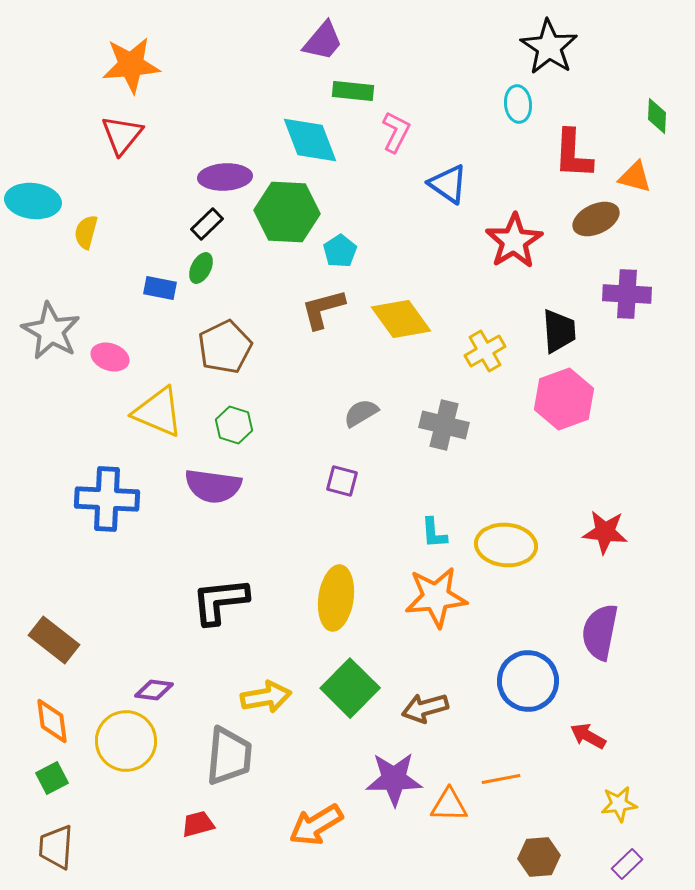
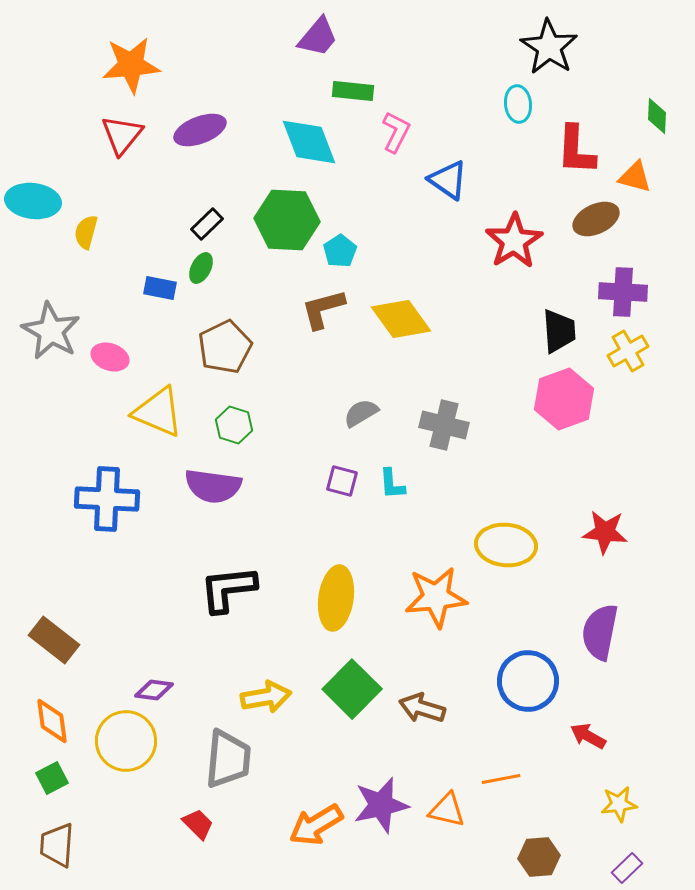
purple trapezoid at (323, 41): moved 5 px left, 4 px up
cyan diamond at (310, 140): moved 1 px left, 2 px down
red L-shape at (573, 154): moved 3 px right, 4 px up
purple ellipse at (225, 177): moved 25 px left, 47 px up; rotated 18 degrees counterclockwise
blue triangle at (448, 184): moved 4 px up
green hexagon at (287, 212): moved 8 px down
purple cross at (627, 294): moved 4 px left, 2 px up
yellow cross at (485, 351): moved 143 px right
cyan L-shape at (434, 533): moved 42 px left, 49 px up
black L-shape at (220, 601): moved 8 px right, 12 px up
green square at (350, 688): moved 2 px right, 1 px down
brown arrow at (425, 708): moved 3 px left; rotated 33 degrees clockwise
gray trapezoid at (229, 756): moved 1 px left, 3 px down
purple star at (394, 779): moved 13 px left, 26 px down; rotated 12 degrees counterclockwise
orange triangle at (449, 805): moved 2 px left, 5 px down; rotated 12 degrees clockwise
red trapezoid at (198, 824): rotated 60 degrees clockwise
brown trapezoid at (56, 847): moved 1 px right, 2 px up
purple rectangle at (627, 864): moved 4 px down
